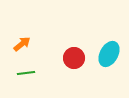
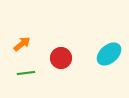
cyan ellipse: rotated 20 degrees clockwise
red circle: moved 13 px left
